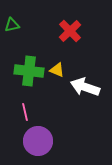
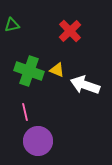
green cross: rotated 12 degrees clockwise
white arrow: moved 2 px up
